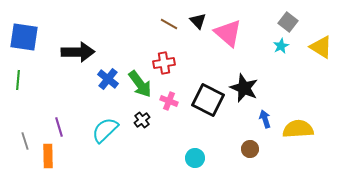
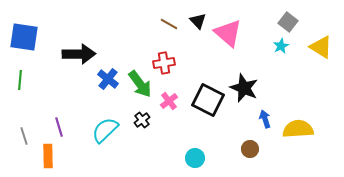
black arrow: moved 1 px right, 2 px down
green line: moved 2 px right
pink cross: rotated 30 degrees clockwise
gray line: moved 1 px left, 5 px up
